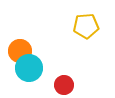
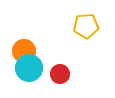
orange circle: moved 4 px right
red circle: moved 4 px left, 11 px up
